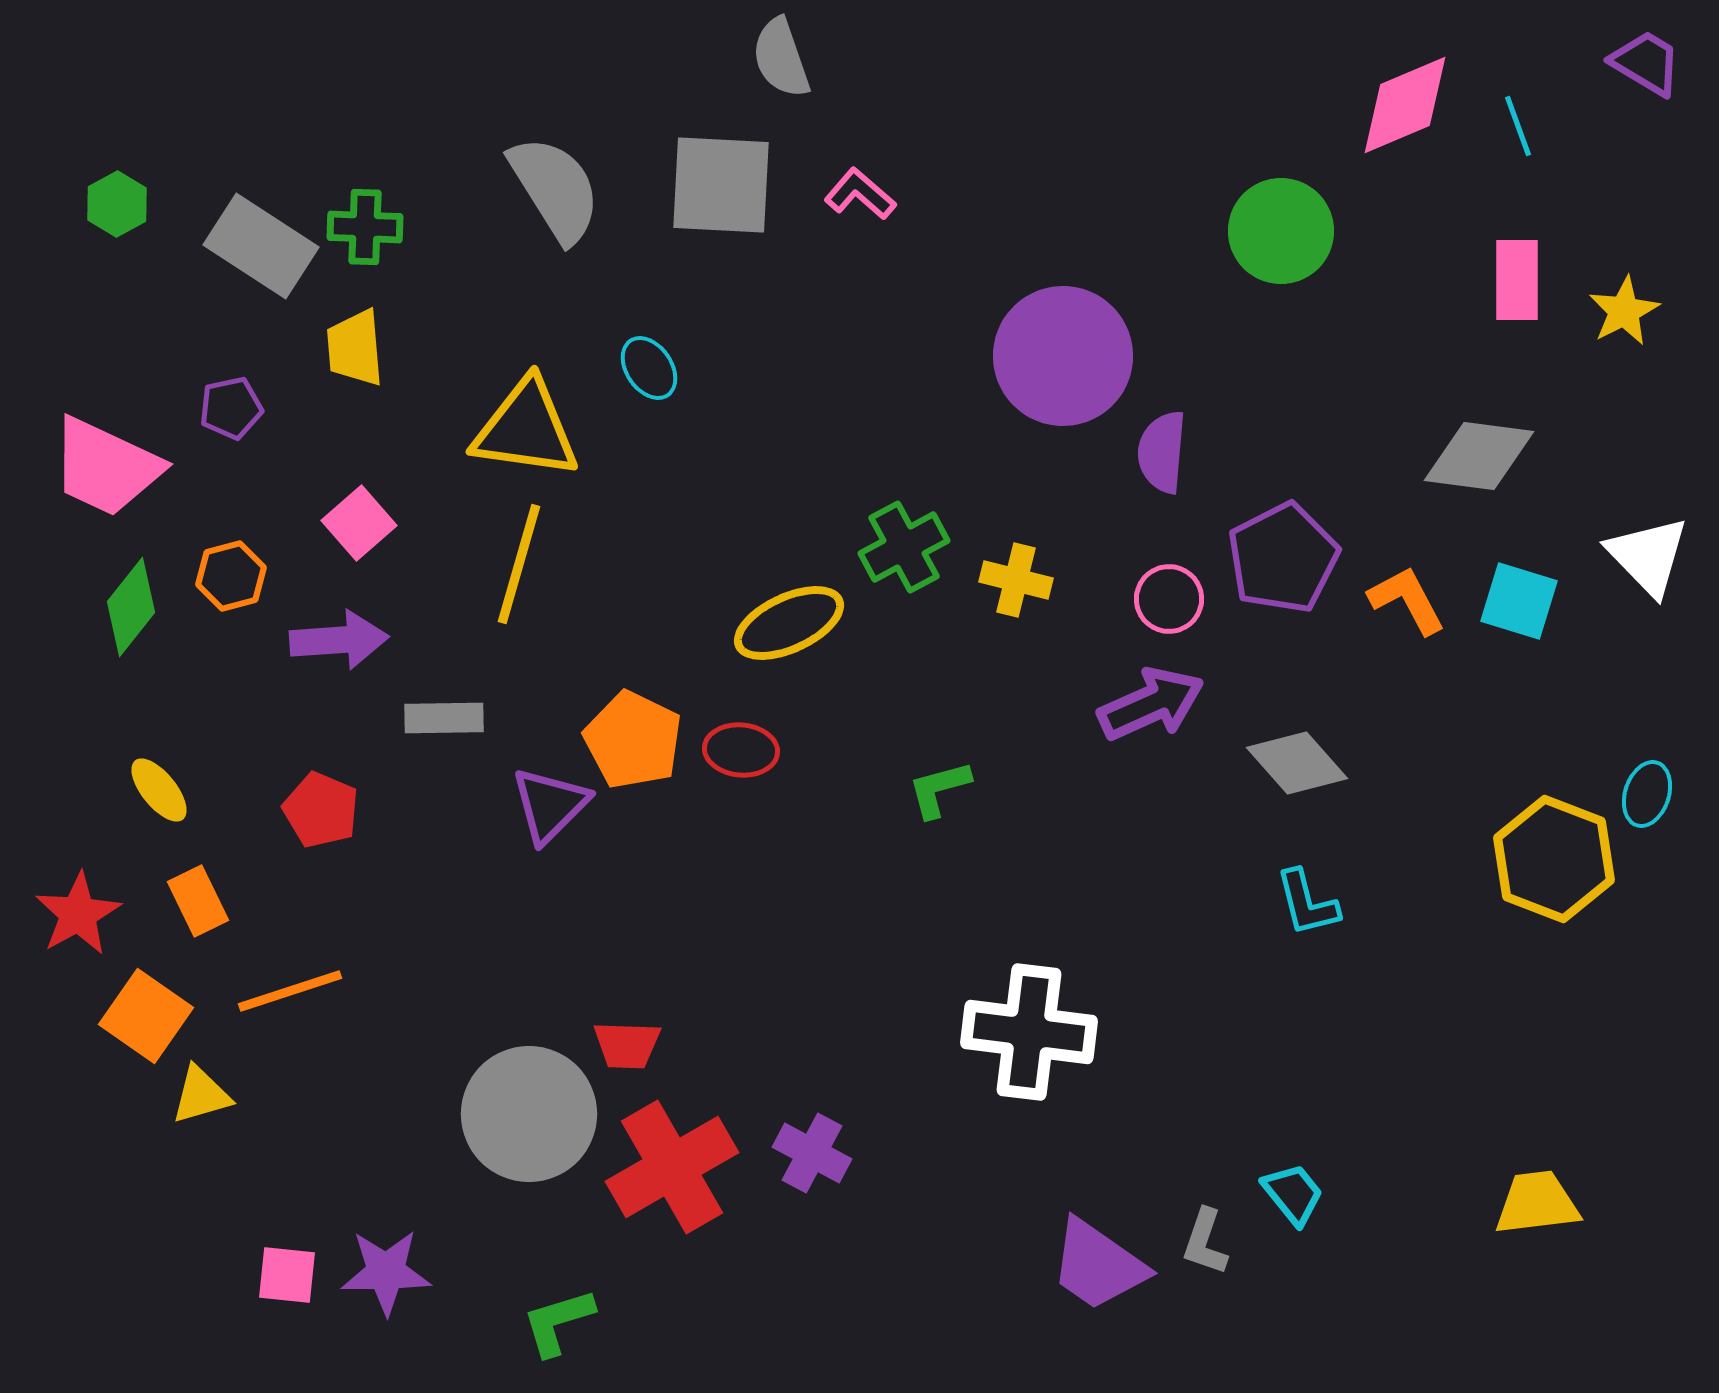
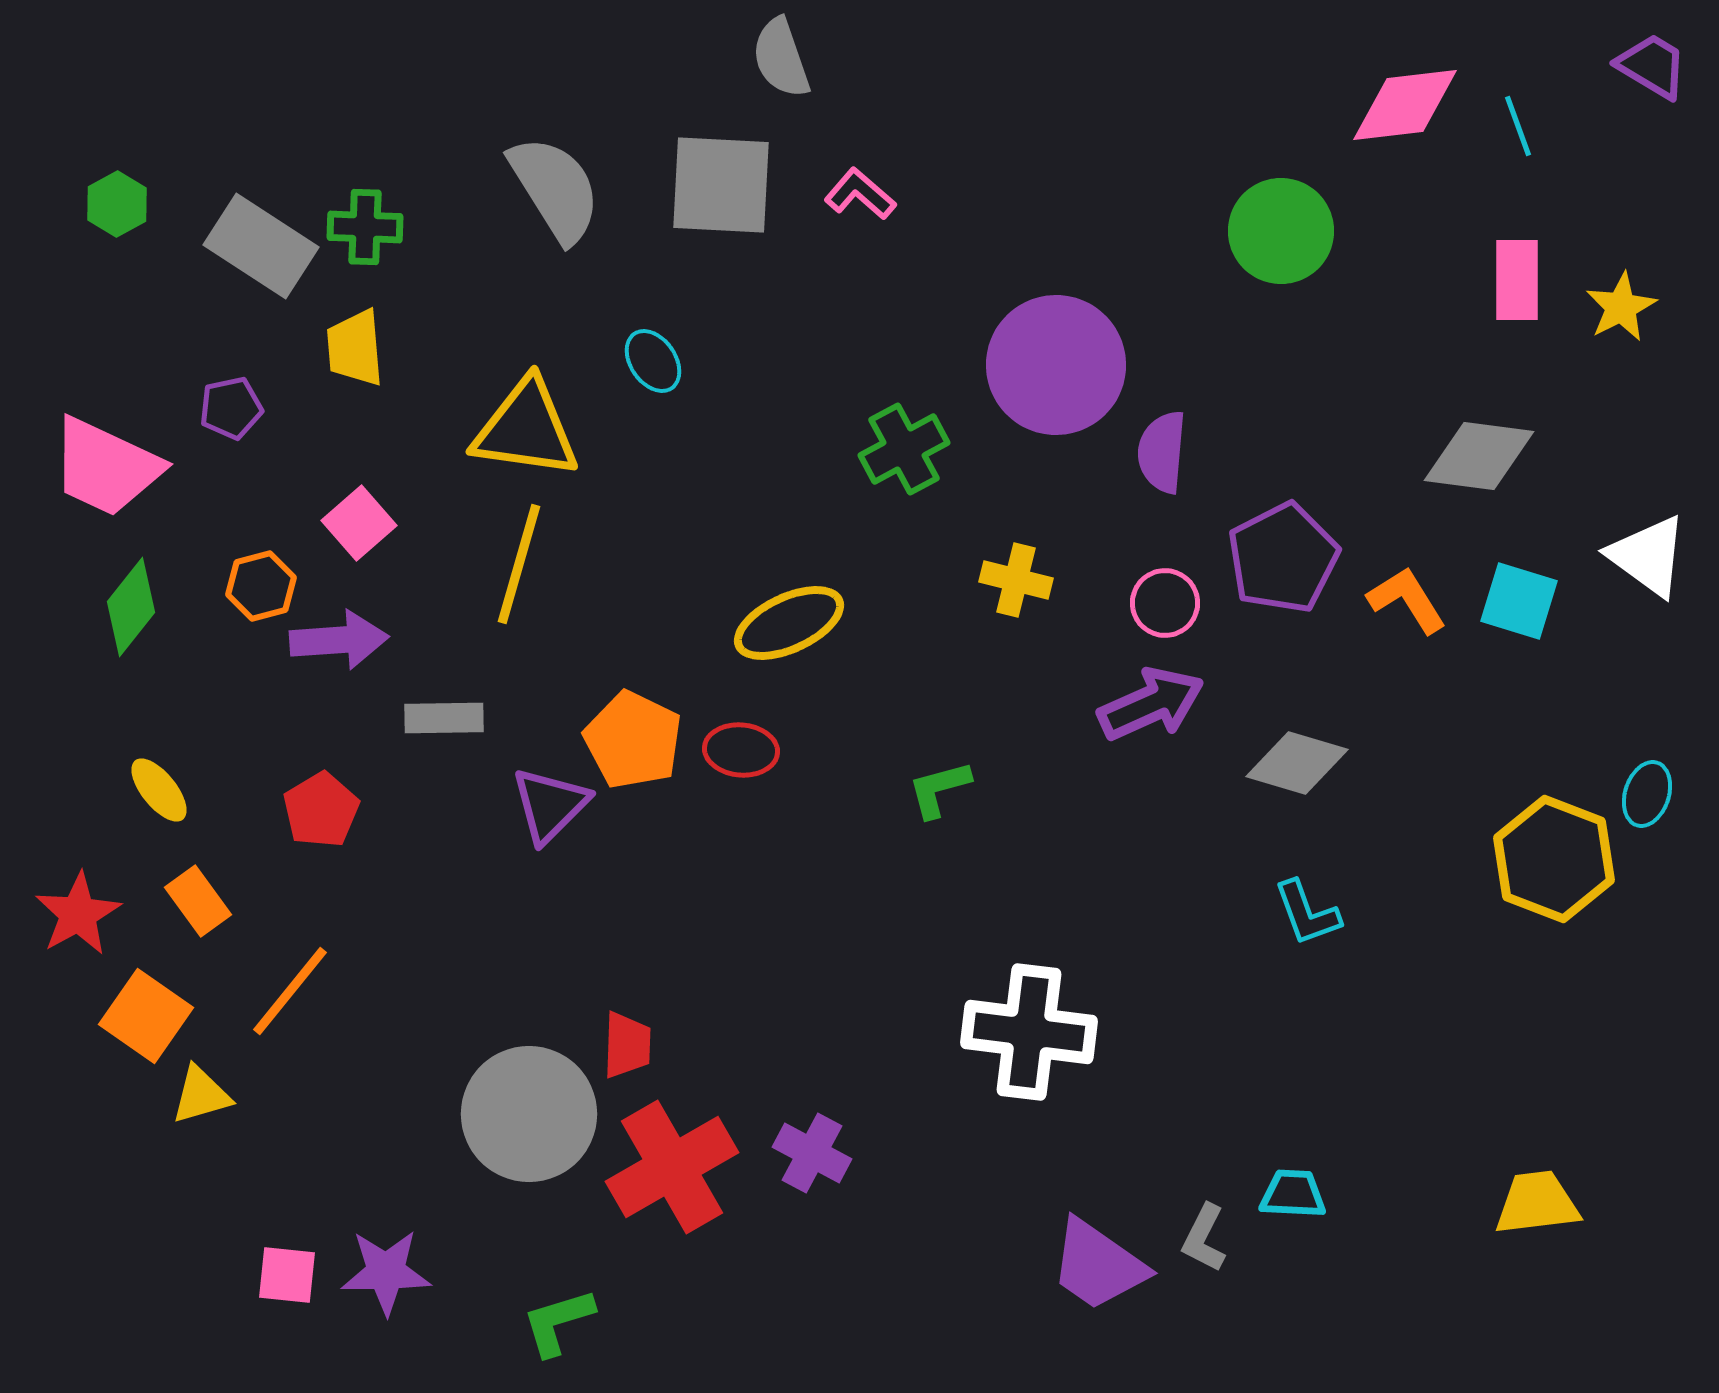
purple trapezoid at (1646, 63): moved 6 px right, 3 px down
pink diamond at (1405, 105): rotated 16 degrees clockwise
yellow star at (1624, 311): moved 3 px left, 4 px up
purple circle at (1063, 356): moved 7 px left, 9 px down
cyan ellipse at (649, 368): moved 4 px right, 7 px up
green cross at (904, 547): moved 98 px up
white triangle at (1648, 556): rotated 10 degrees counterclockwise
orange hexagon at (231, 576): moved 30 px right, 10 px down
pink circle at (1169, 599): moved 4 px left, 4 px down
orange L-shape at (1407, 600): rotated 4 degrees counterclockwise
gray diamond at (1297, 763): rotated 32 degrees counterclockwise
red pentagon at (321, 810): rotated 18 degrees clockwise
orange rectangle at (198, 901): rotated 10 degrees counterclockwise
cyan L-shape at (1307, 903): moved 10 px down; rotated 6 degrees counterclockwise
orange line at (290, 991): rotated 33 degrees counterclockwise
red trapezoid at (627, 1045): rotated 90 degrees counterclockwise
cyan trapezoid at (1293, 1194): rotated 48 degrees counterclockwise
gray L-shape at (1205, 1242): moved 1 px left, 4 px up; rotated 8 degrees clockwise
